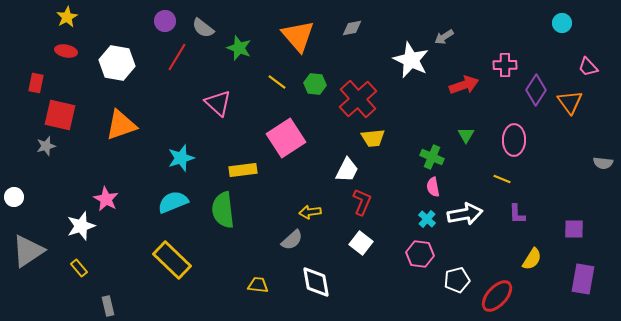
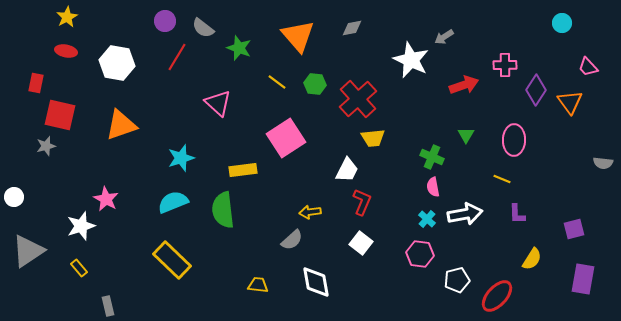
purple square at (574, 229): rotated 15 degrees counterclockwise
